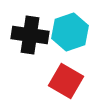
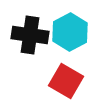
cyan hexagon: rotated 9 degrees counterclockwise
